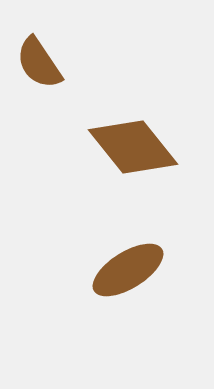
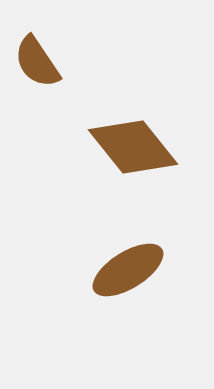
brown semicircle: moved 2 px left, 1 px up
